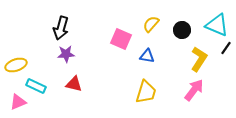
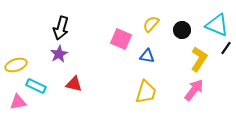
purple star: moved 7 px left; rotated 24 degrees counterclockwise
pink triangle: rotated 12 degrees clockwise
